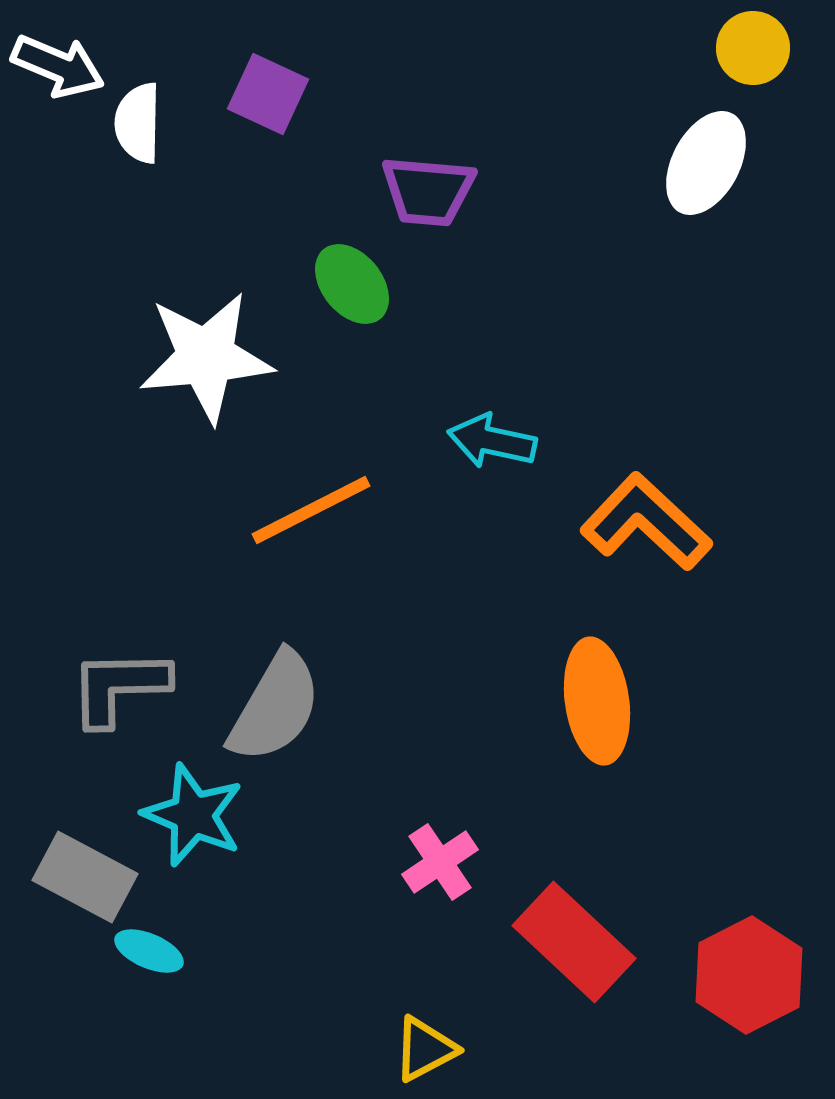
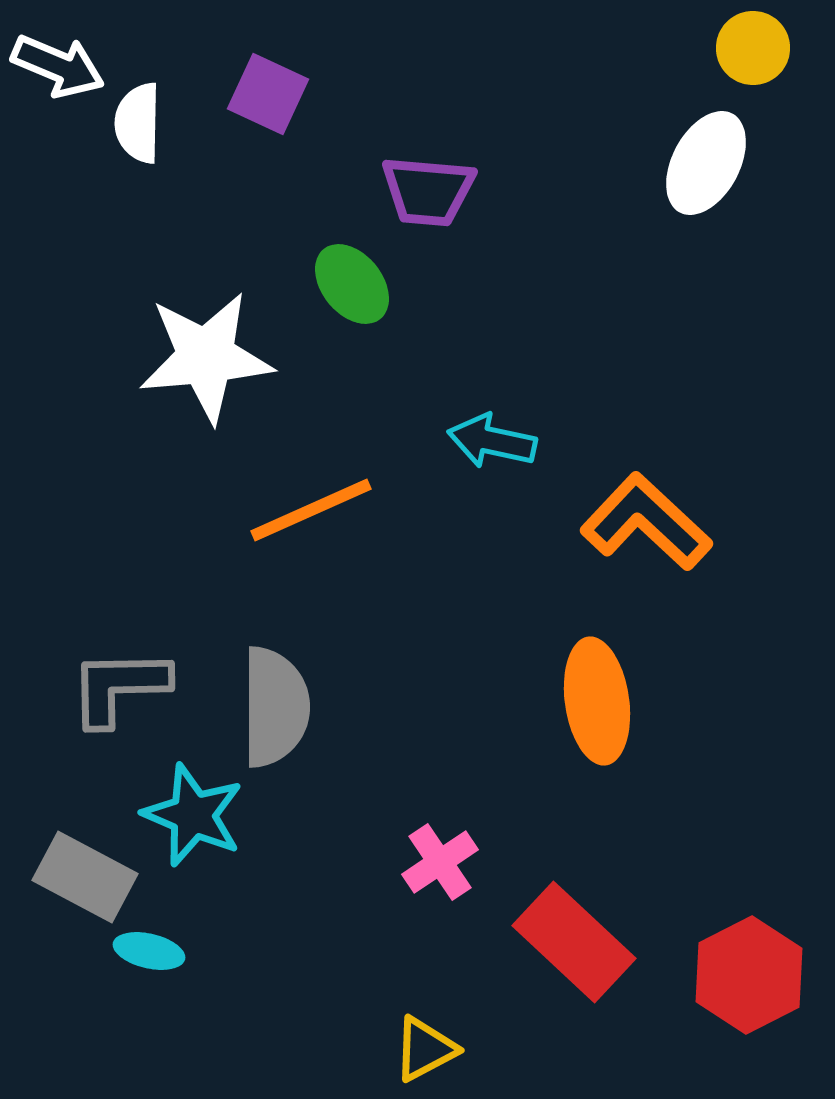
orange line: rotated 3 degrees clockwise
gray semicircle: rotated 30 degrees counterclockwise
cyan ellipse: rotated 10 degrees counterclockwise
